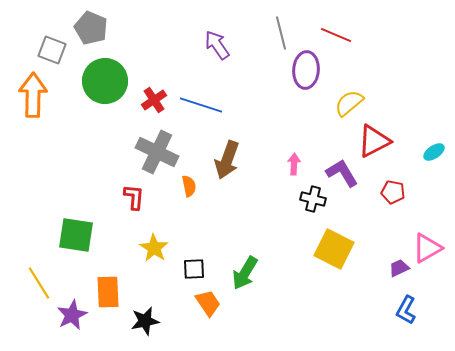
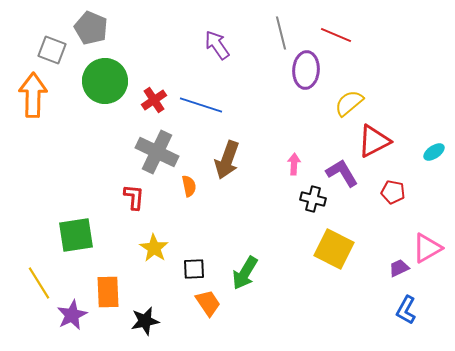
green square: rotated 18 degrees counterclockwise
